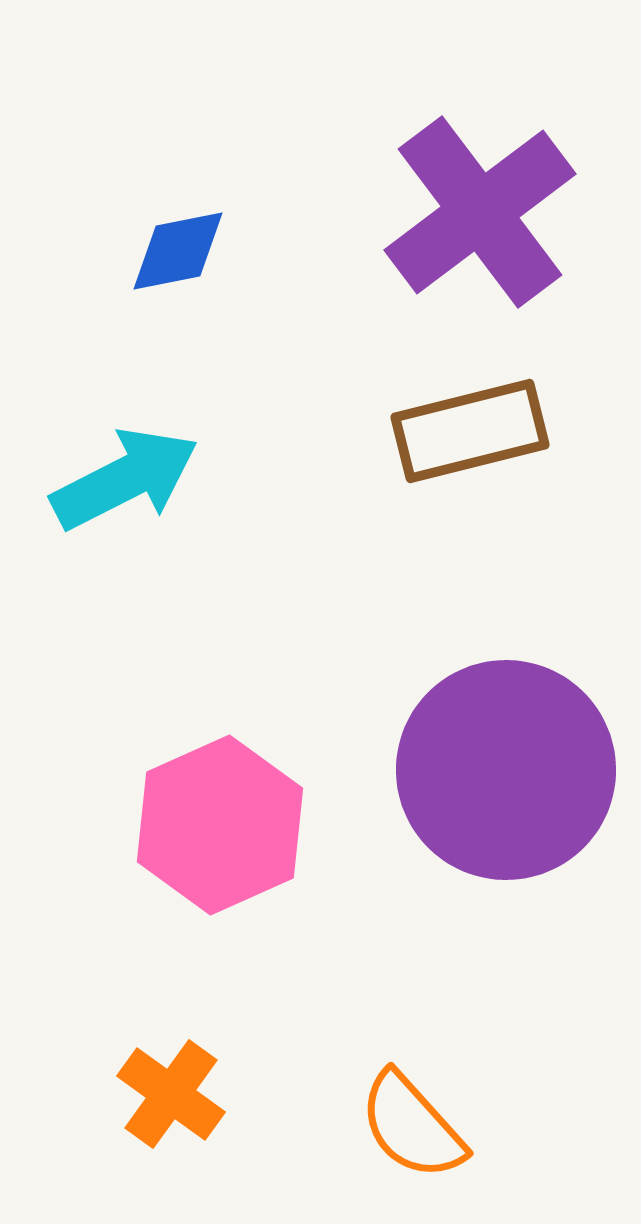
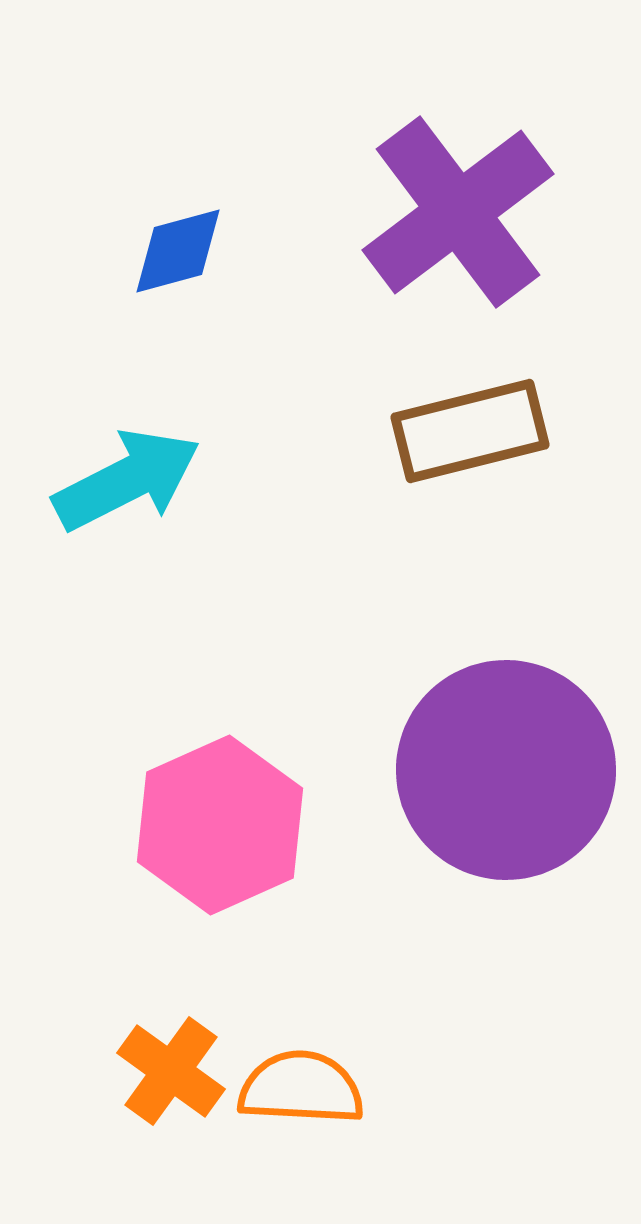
purple cross: moved 22 px left
blue diamond: rotated 4 degrees counterclockwise
cyan arrow: moved 2 px right, 1 px down
orange cross: moved 23 px up
orange semicircle: moved 111 px left, 38 px up; rotated 135 degrees clockwise
